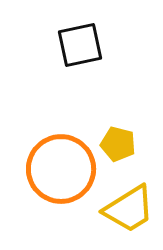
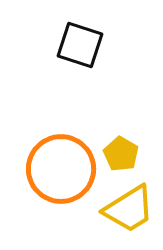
black square: rotated 30 degrees clockwise
yellow pentagon: moved 3 px right, 10 px down; rotated 16 degrees clockwise
